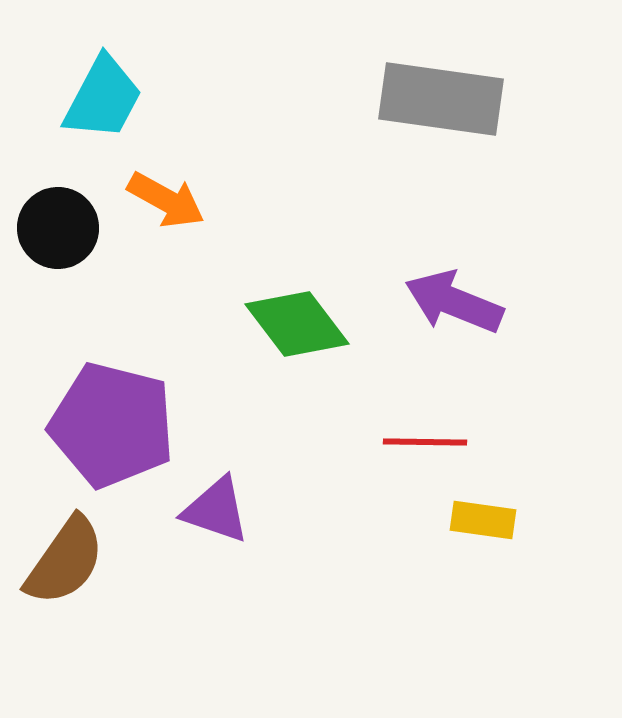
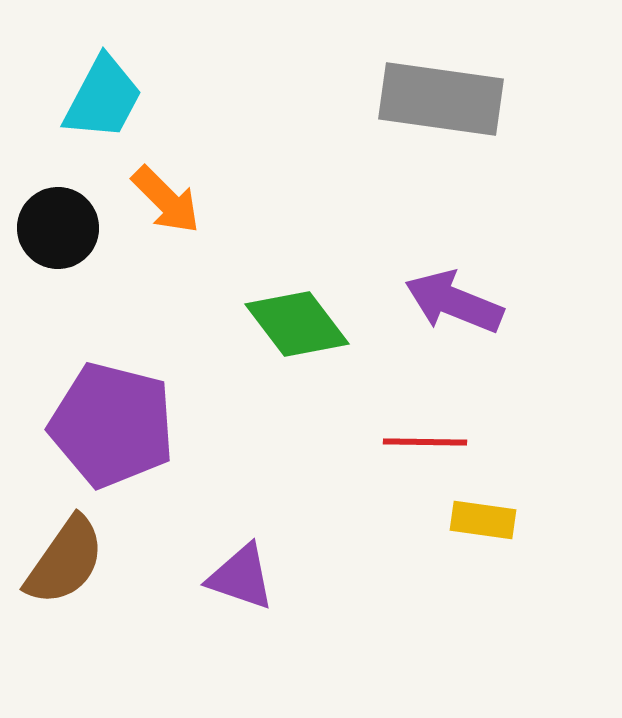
orange arrow: rotated 16 degrees clockwise
purple triangle: moved 25 px right, 67 px down
